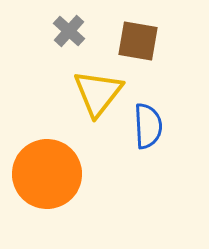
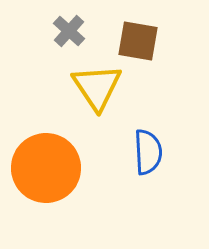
yellow triangle: moved 1 px left, 6 px up; rotated 12 degrees counterclockwise
blue semicircle: moved 26 px down
orange circle: moved 1 px left, 6 px up
